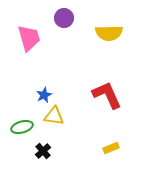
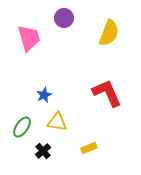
yellow semicircle: rotated 68 degrees counterclockwise
red L-shape: moved 2 px up
yellow triangle: moved 3 px right, 6 px down
green ellipse: rotated 40 degrees counterclockwise
yellow rectangle: moved 22 px left
